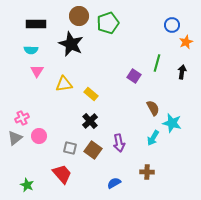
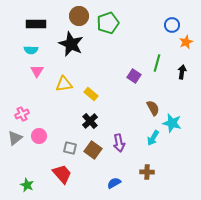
pink cross: moved 4 px up
